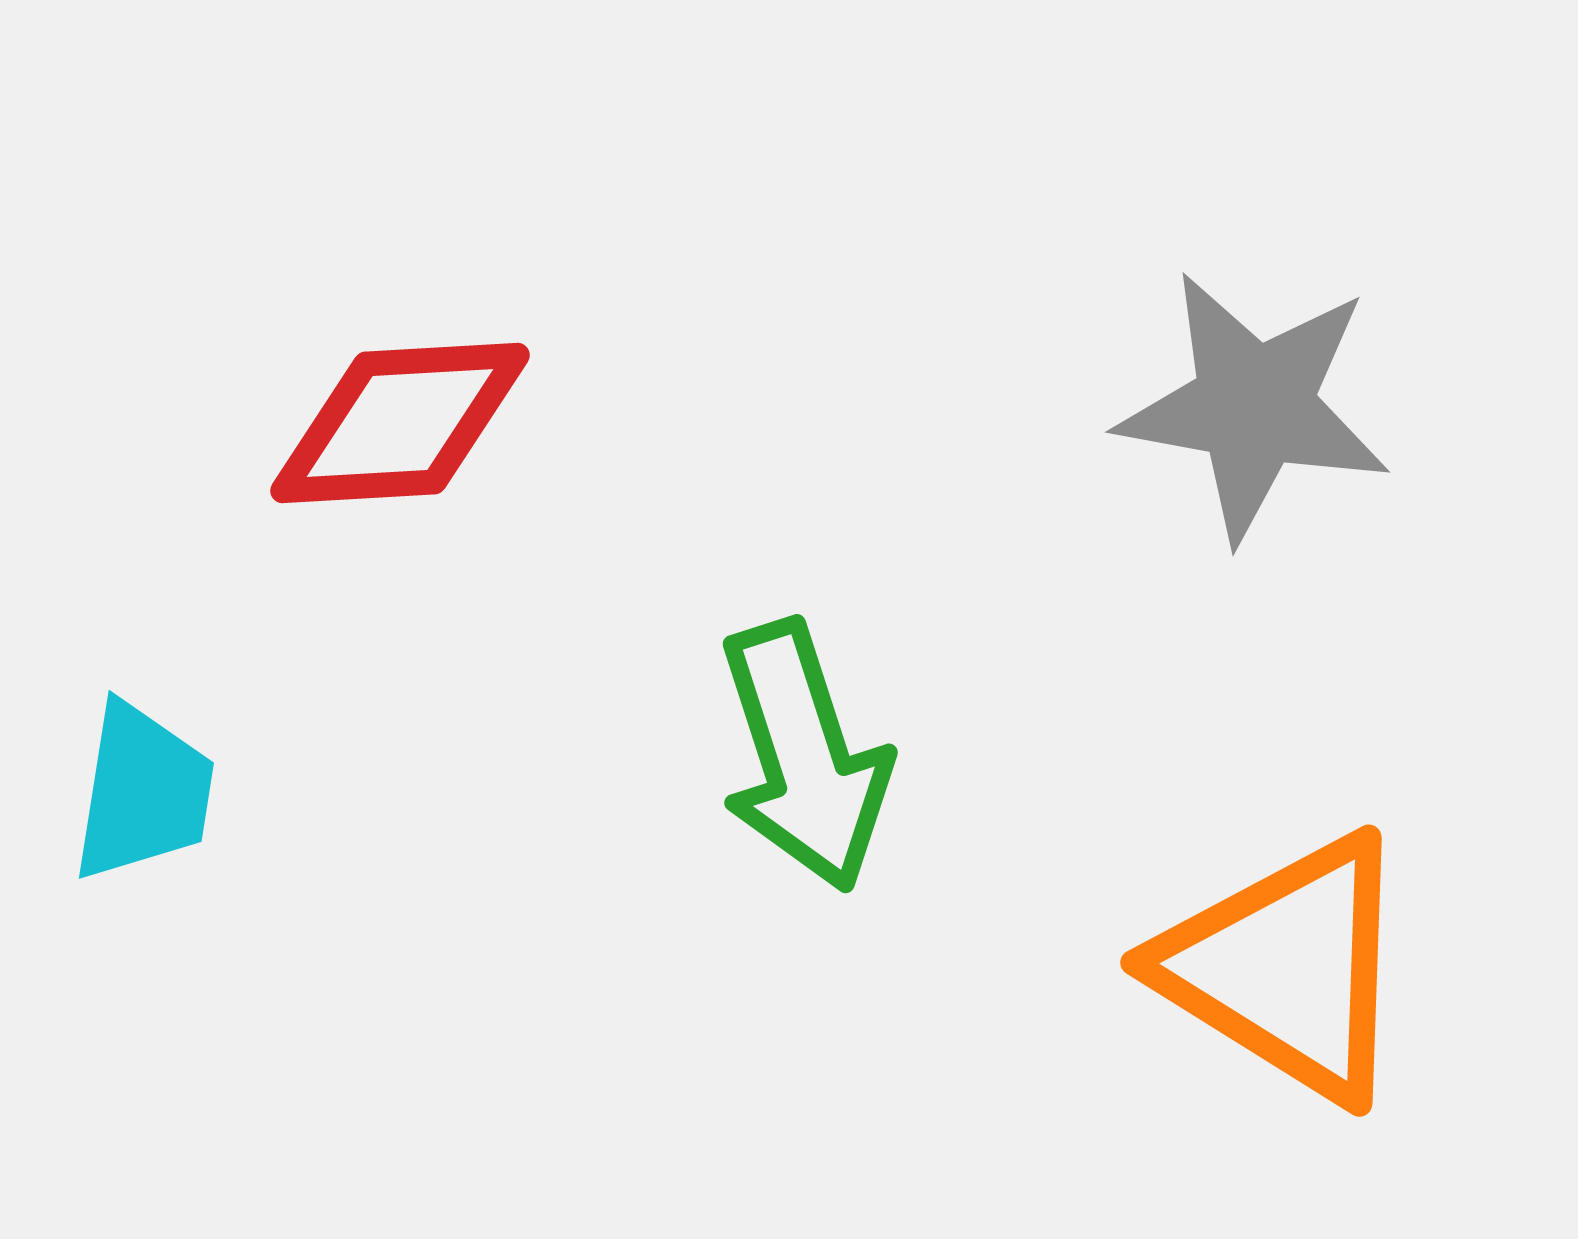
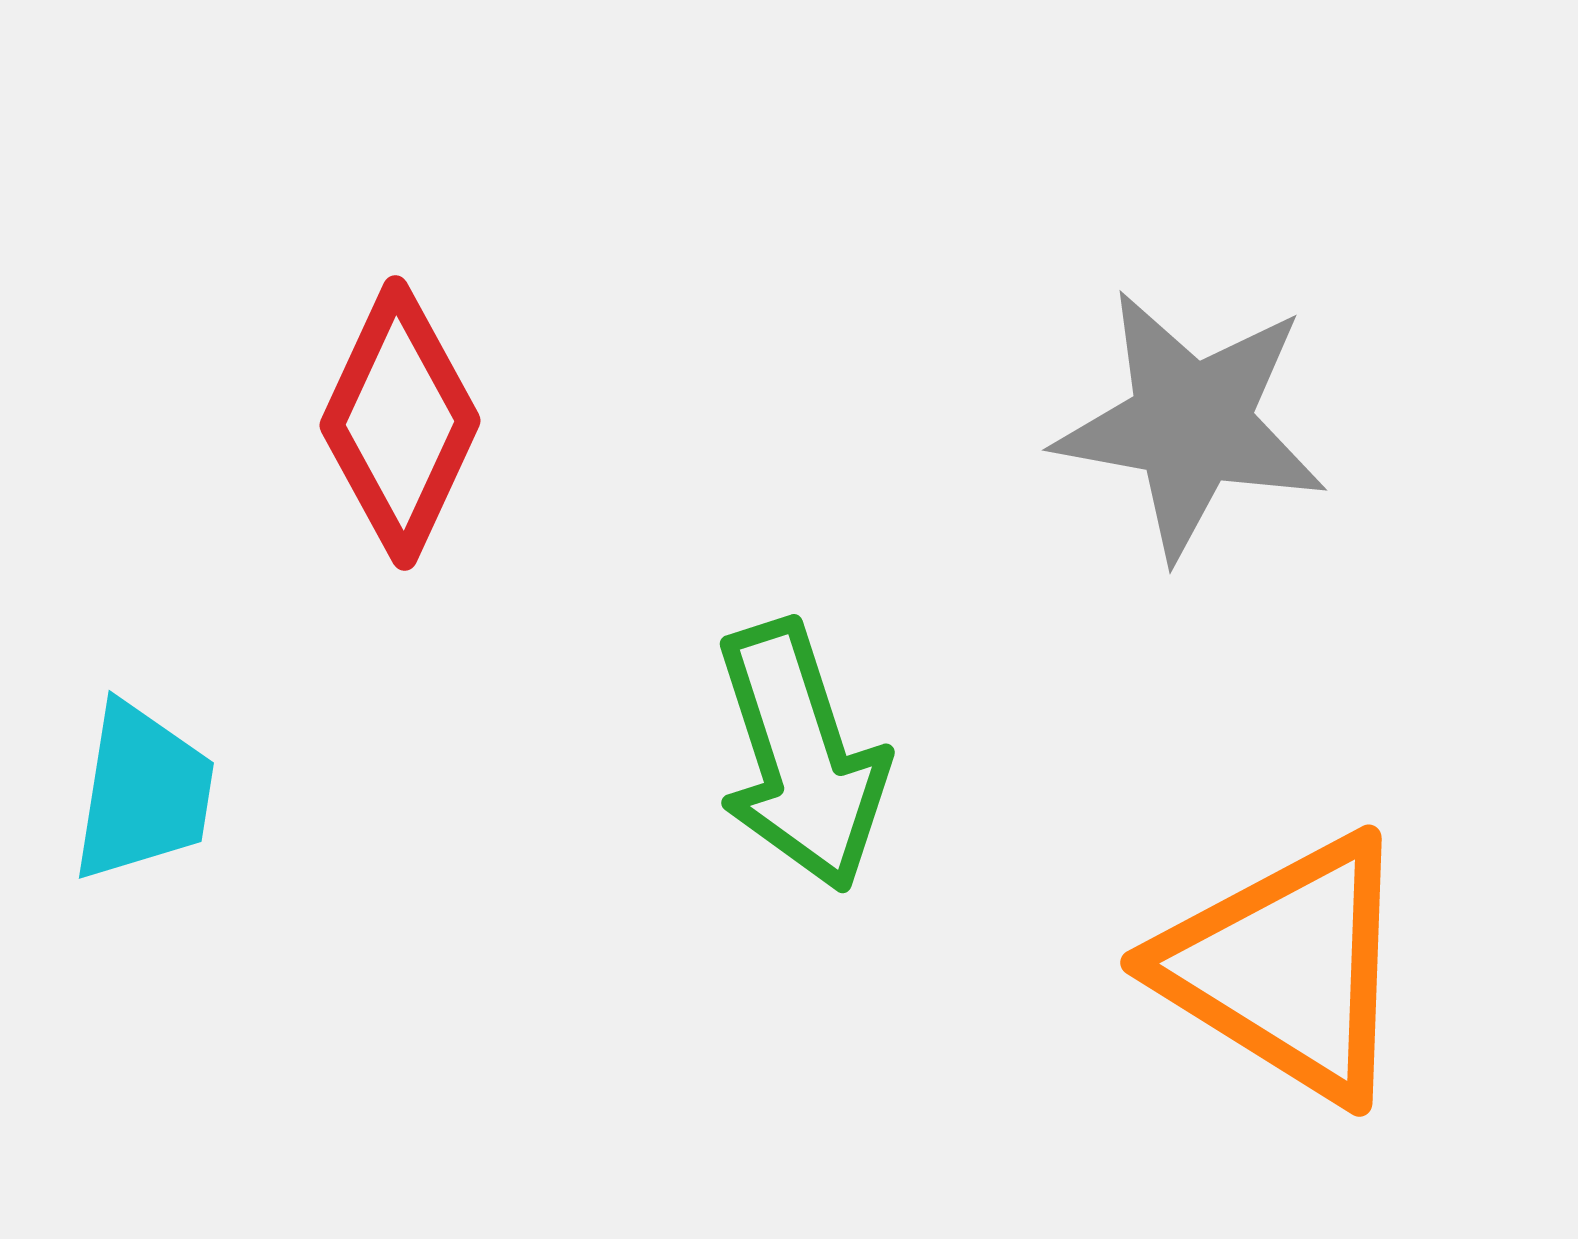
gray star: moved 63 px left, 18 px down
red diamond: rotated 62 degrees counterclockwise
green arrow: moved 3 px left
